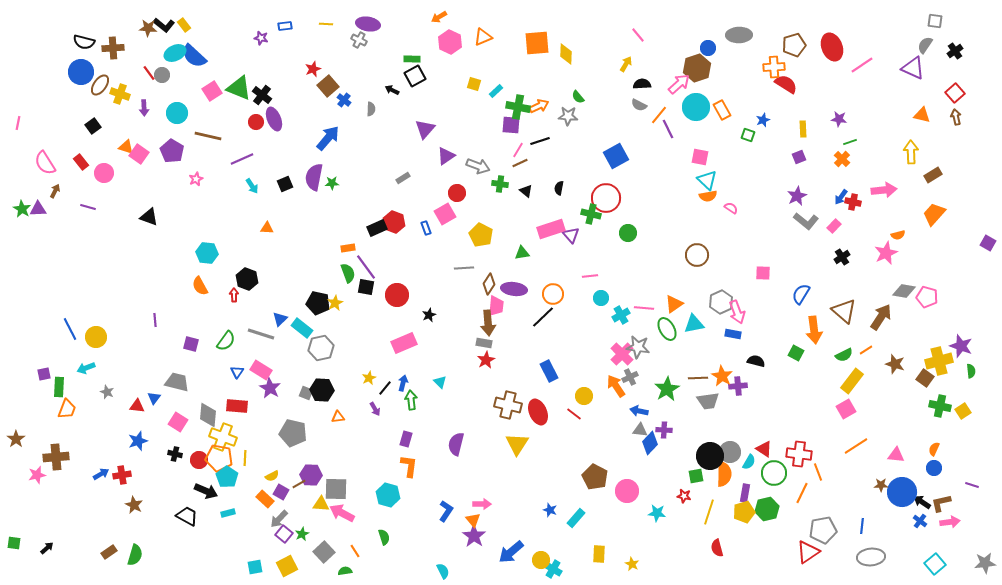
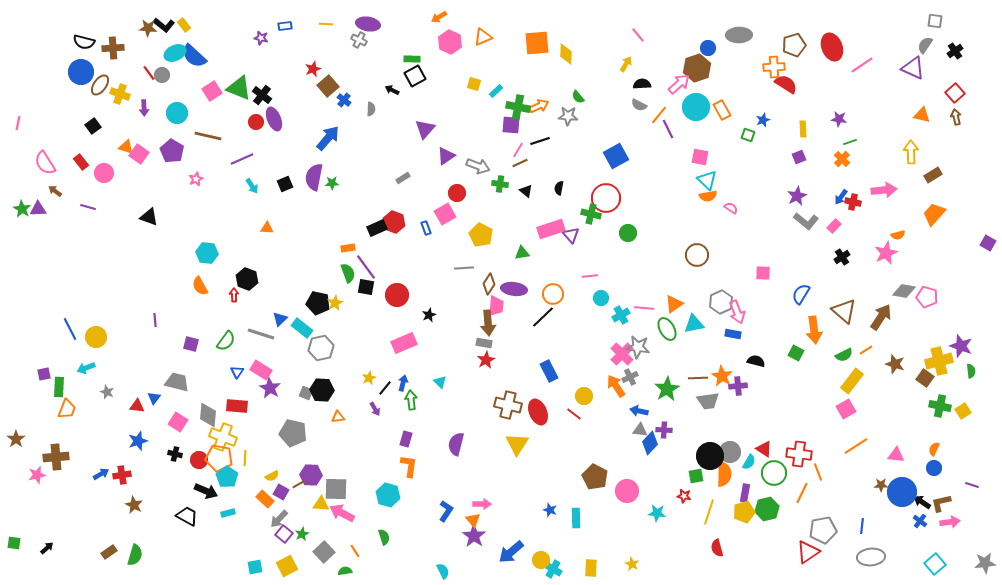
brown arrow at (55, 191): rotated 80 degrees counterclockwise
cyan rectangle at (576, 518): rotated 42 degrees counterclockwise
yellow rectangle at (599, 554): moved 8 px left, 14 px down
